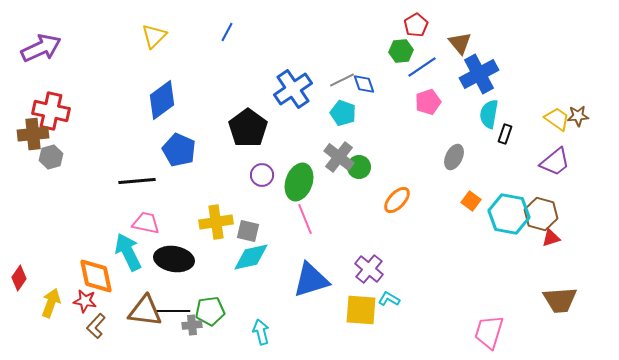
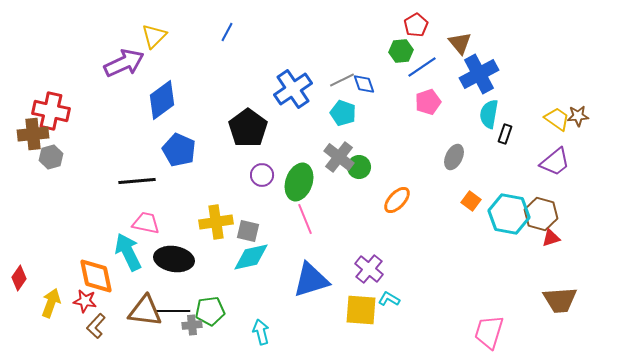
purple arrow at (41, 48): moved 83 px right, 15 px down
